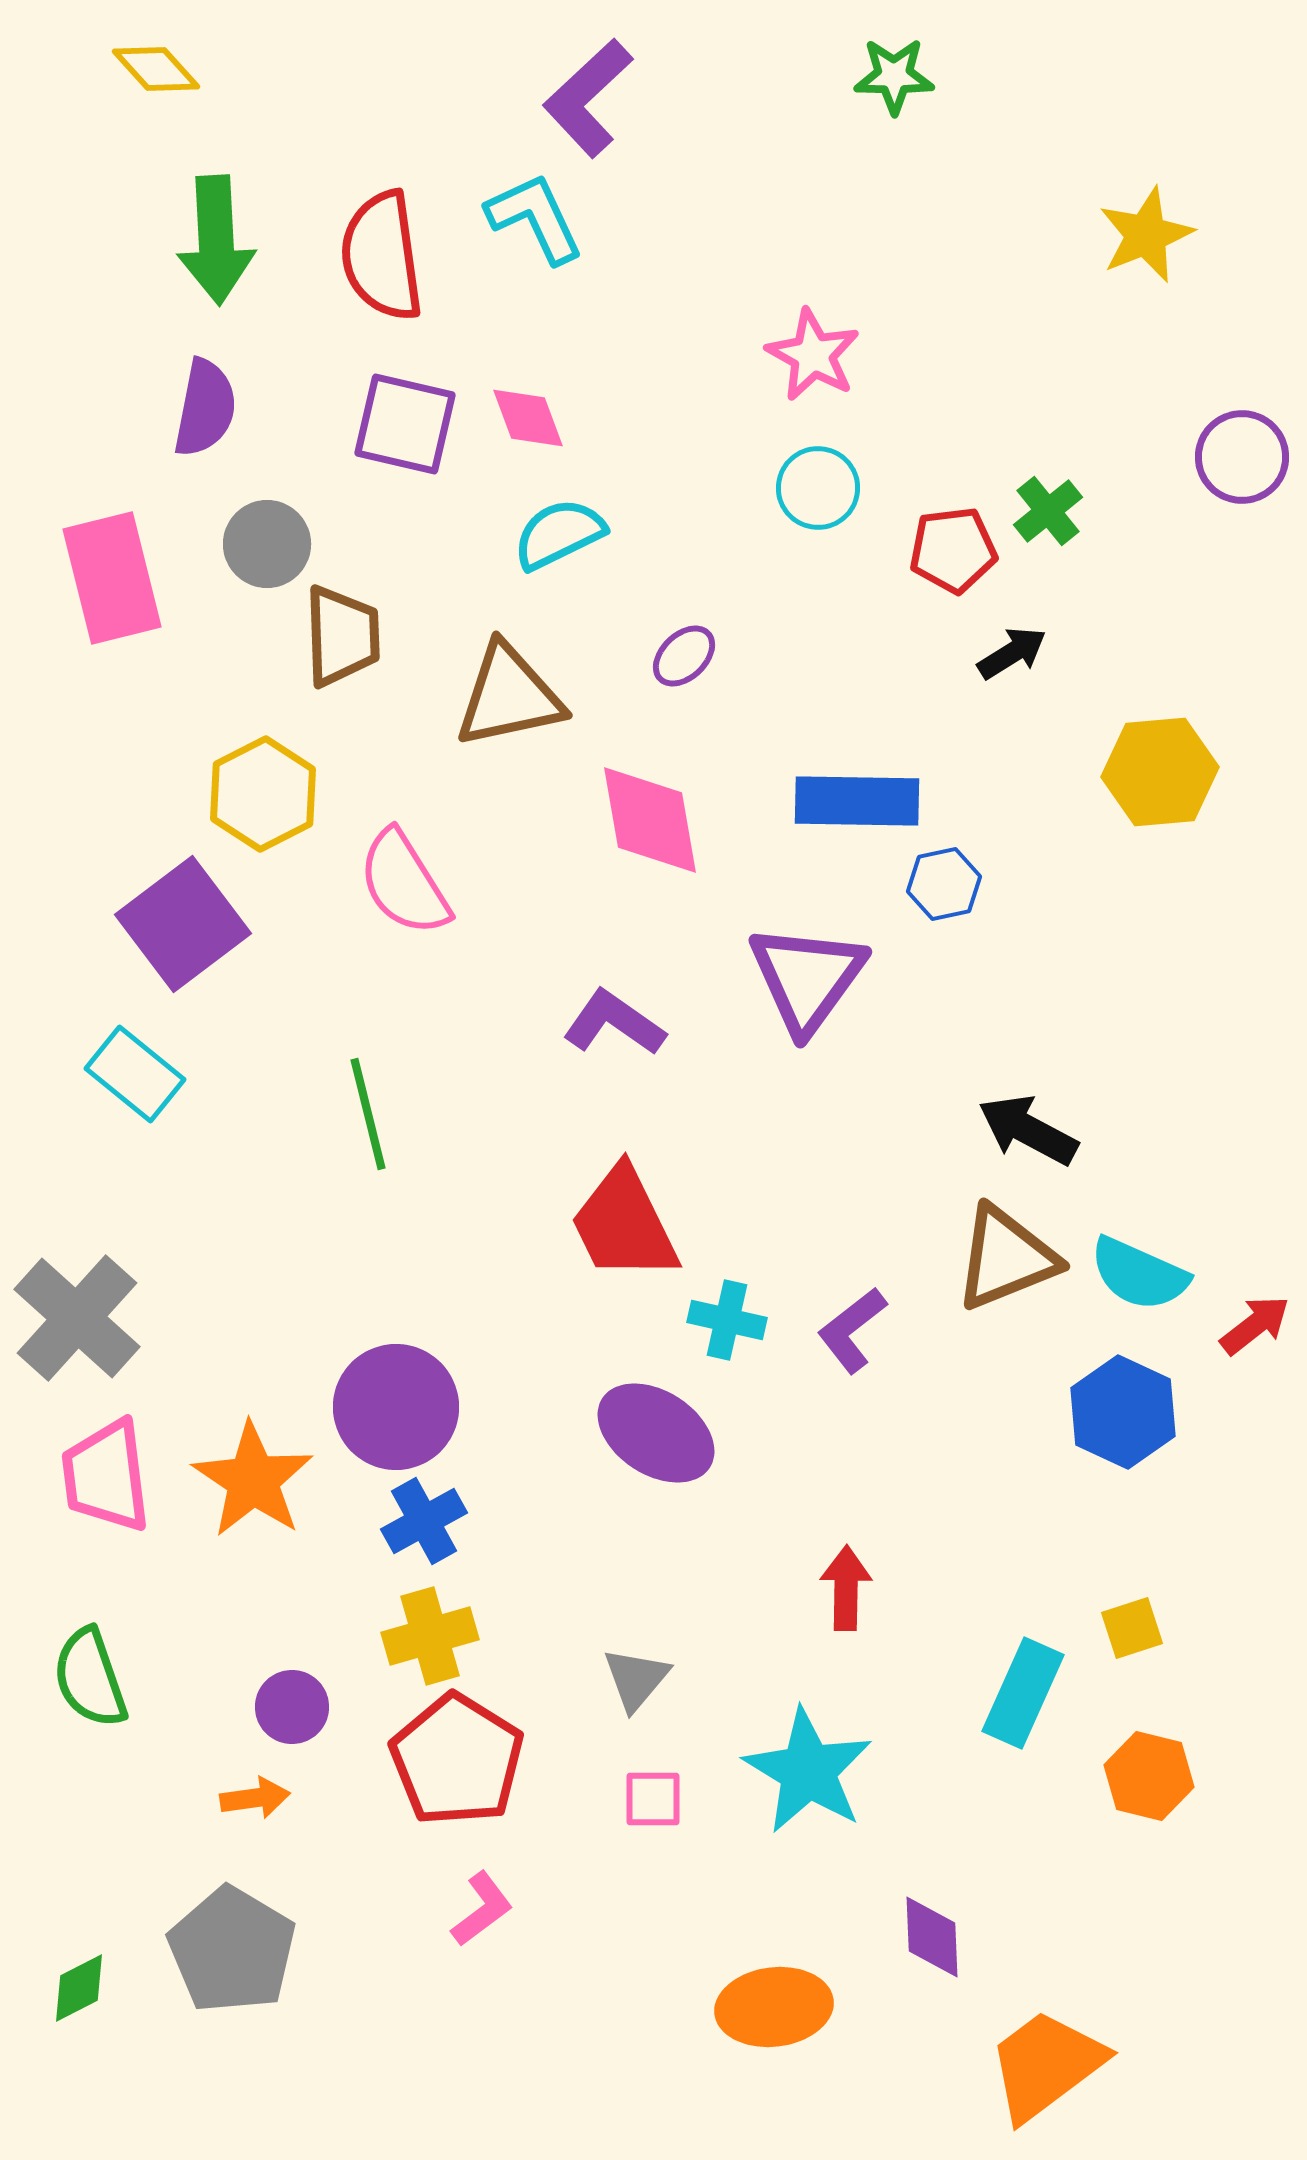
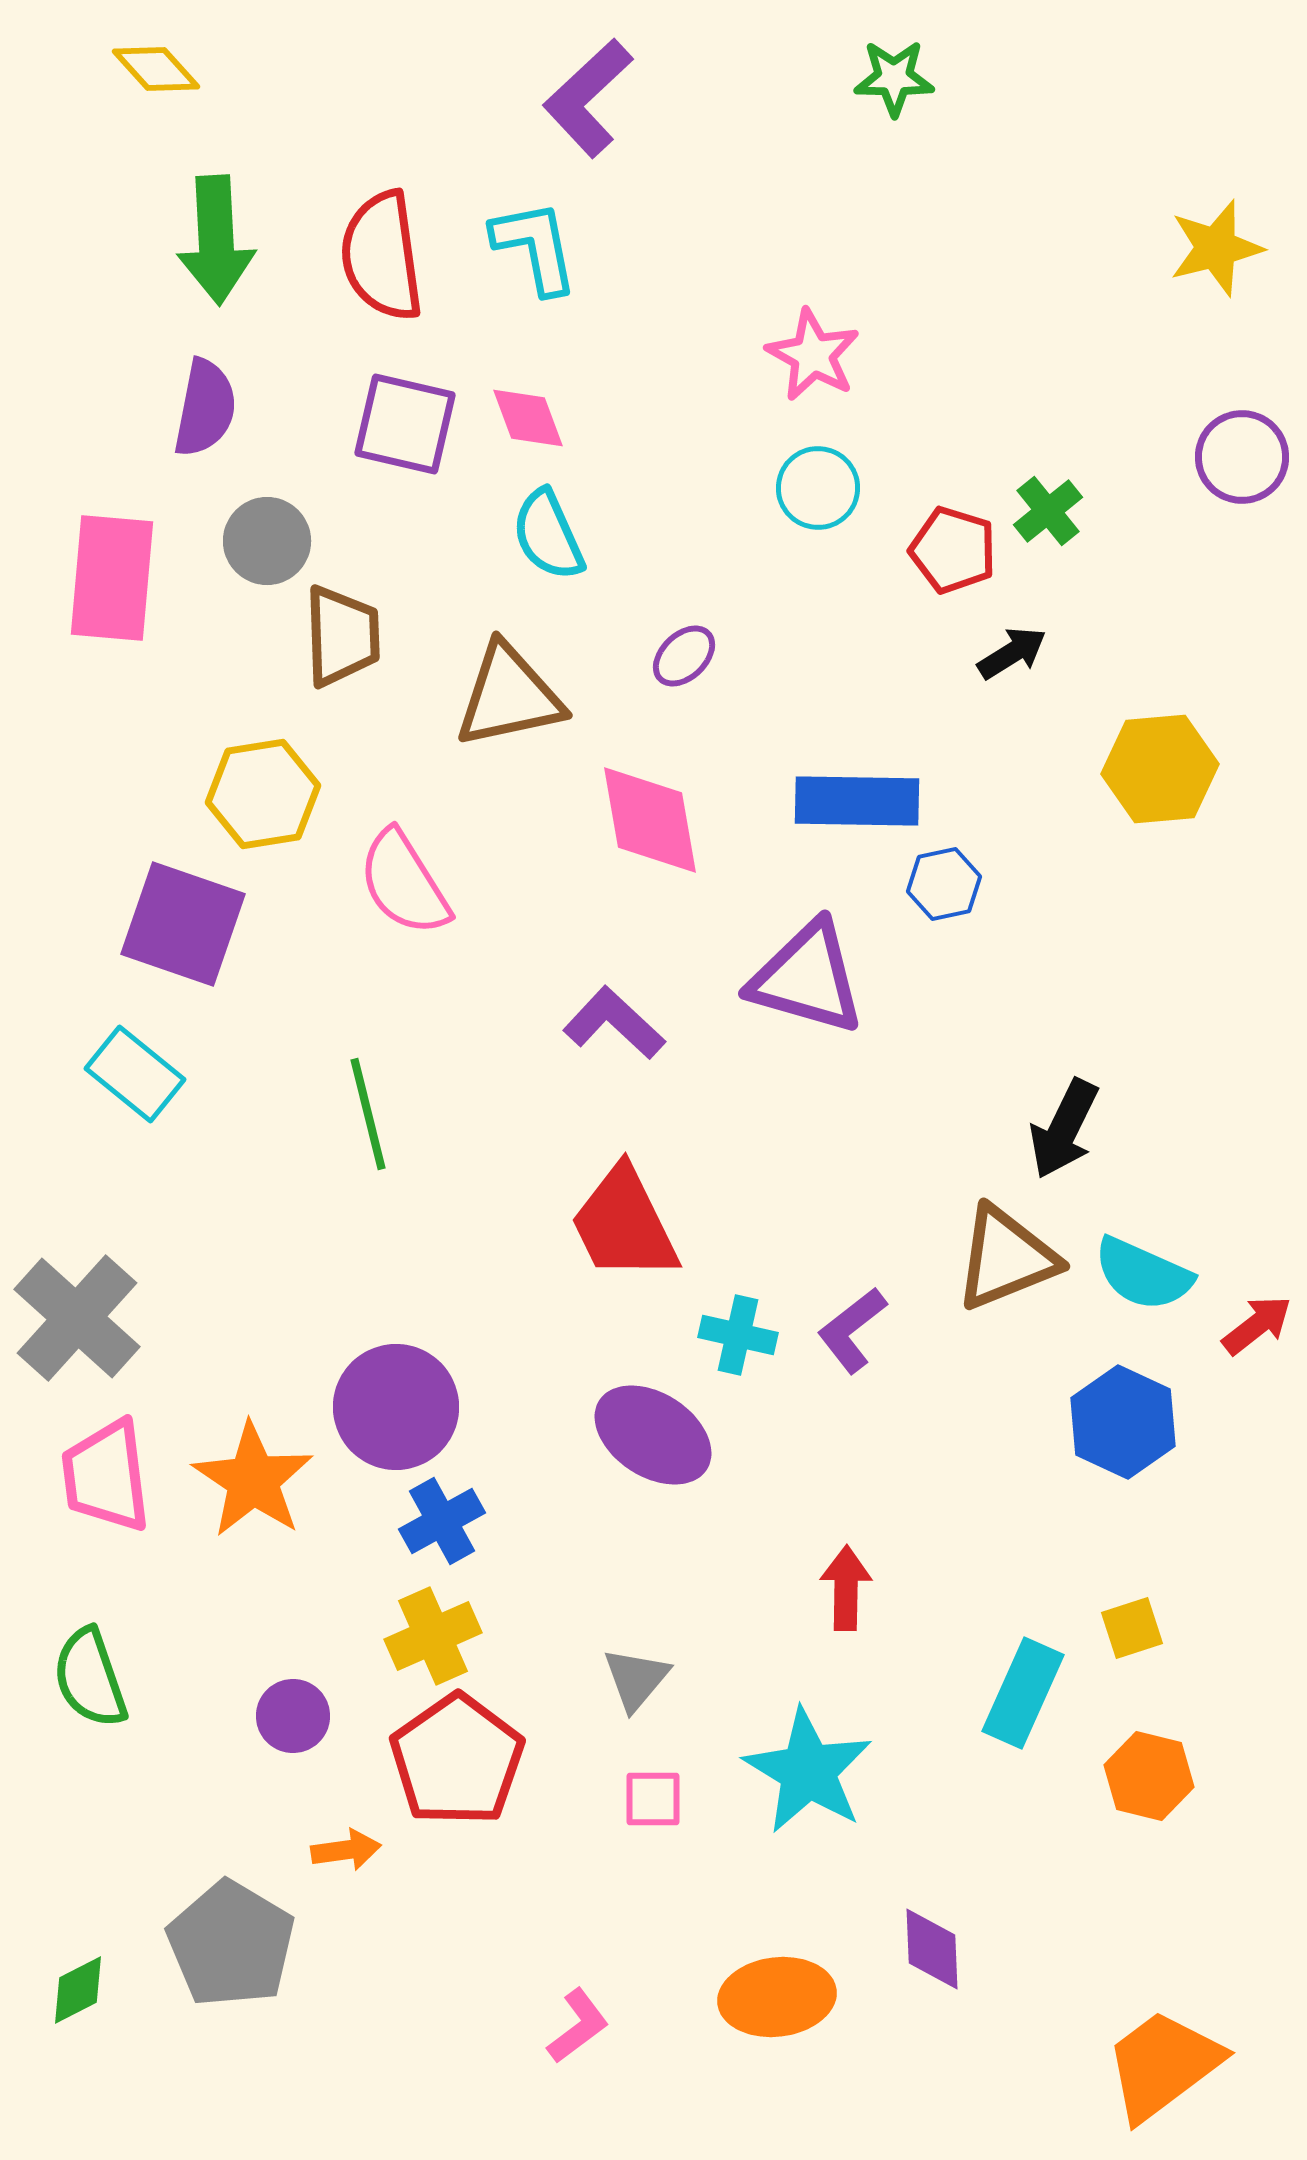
green star at (894, 76): moved 2 px down
cyan L-shape at (535, 218): moved 29 px down; rotated 14 degrees clockwise
yellow star at (1146, 235): moved 70 px right, 13 px down; rotated 8 degrees clockwise
cyan semicircle at (559, 534): moved 11 px left, 1 px down; rotated 88 degrees counterclockwise
gray circle at (267, 544): moved 3 px up
red pentagon at (953, 550): rotated 24 degrees clockwise
pink rectangle at (112, 578): rotated 19 degrees clockwise
yellow hexagon at (1160, 772): moved 3 px up
yellow hexagon at (263, 794): rotated 18 degrees clockwise
purple square at (183, 924): rotated 34 degrees counterclockwise
purple triangle at (807, 978): rotated 50 degrees counterclockwise
purple L-shape at (614, 1023): rotated 8 degrees clockwise
black arrow at (1028, 1130): moved 36 px right, 1 px up; rotated 92 degrees counterclockwise
cyan semicircle at (1139, 1274): moved 4 px right
cyan cross at (727, 1320): moved 11 px right, 15 px down
red arrow at (1255, 1325): moved 2 px right
blue hexagon at (1123, 1412): moved 10 px down
purple ellipse at (656, 1433): moved 3 px left, 2 px down
blue cross at (424, 1521): moved 18 px right
yellow cross at (430, 1636): moved 3 px right; rotated 8 degrees counterclockwise
purple circle at (292, 1707): moved 1 px right, 9 px down
red pentagon at (457, 1760): rotated 5 degrees clockwise
orange arrow at (255, 1798): moved 91 px right, 52 px down
pink L-shape at (482, 1909): moved 96 px right, 117 px down
purple diamond at (932, 1937): moved 12 px down
gray pentagon at (232, 1950): moved 1 px left, 6 px up
green diamond at (79, 1988): moved 1 px left, 2 px down
orange ellipse at (774, 2007): moved 3 px right, 10 px up
orange trapezoid at (1046, 2065): moved 117 px right
